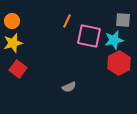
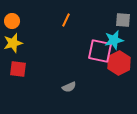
orange line: moved 1 px left, 1 px up
pink square: moved 11 px right, 15 px down
red square: rotated 30 degrees counterclockwise
